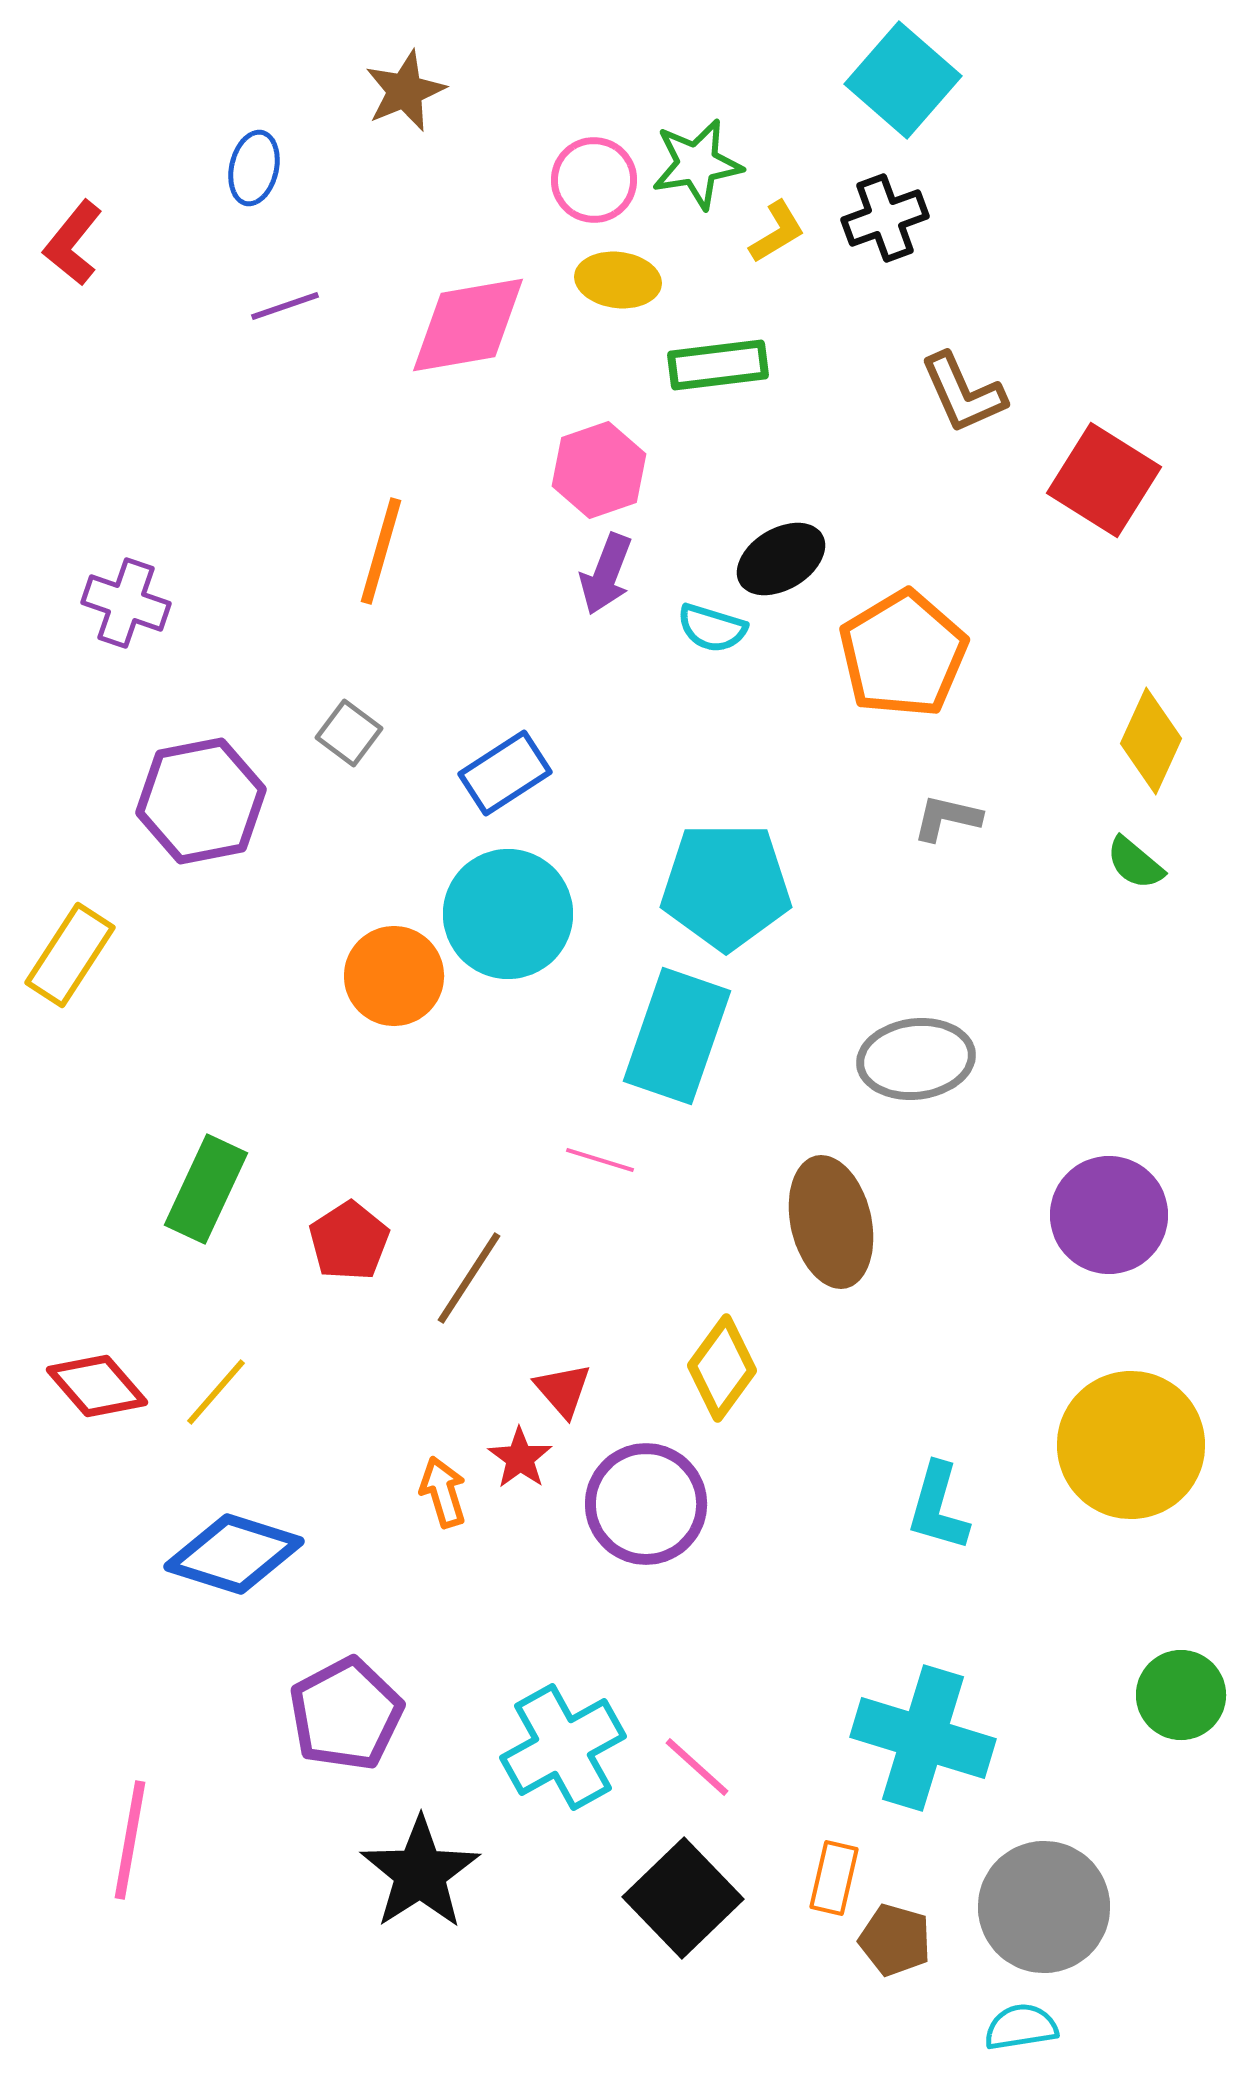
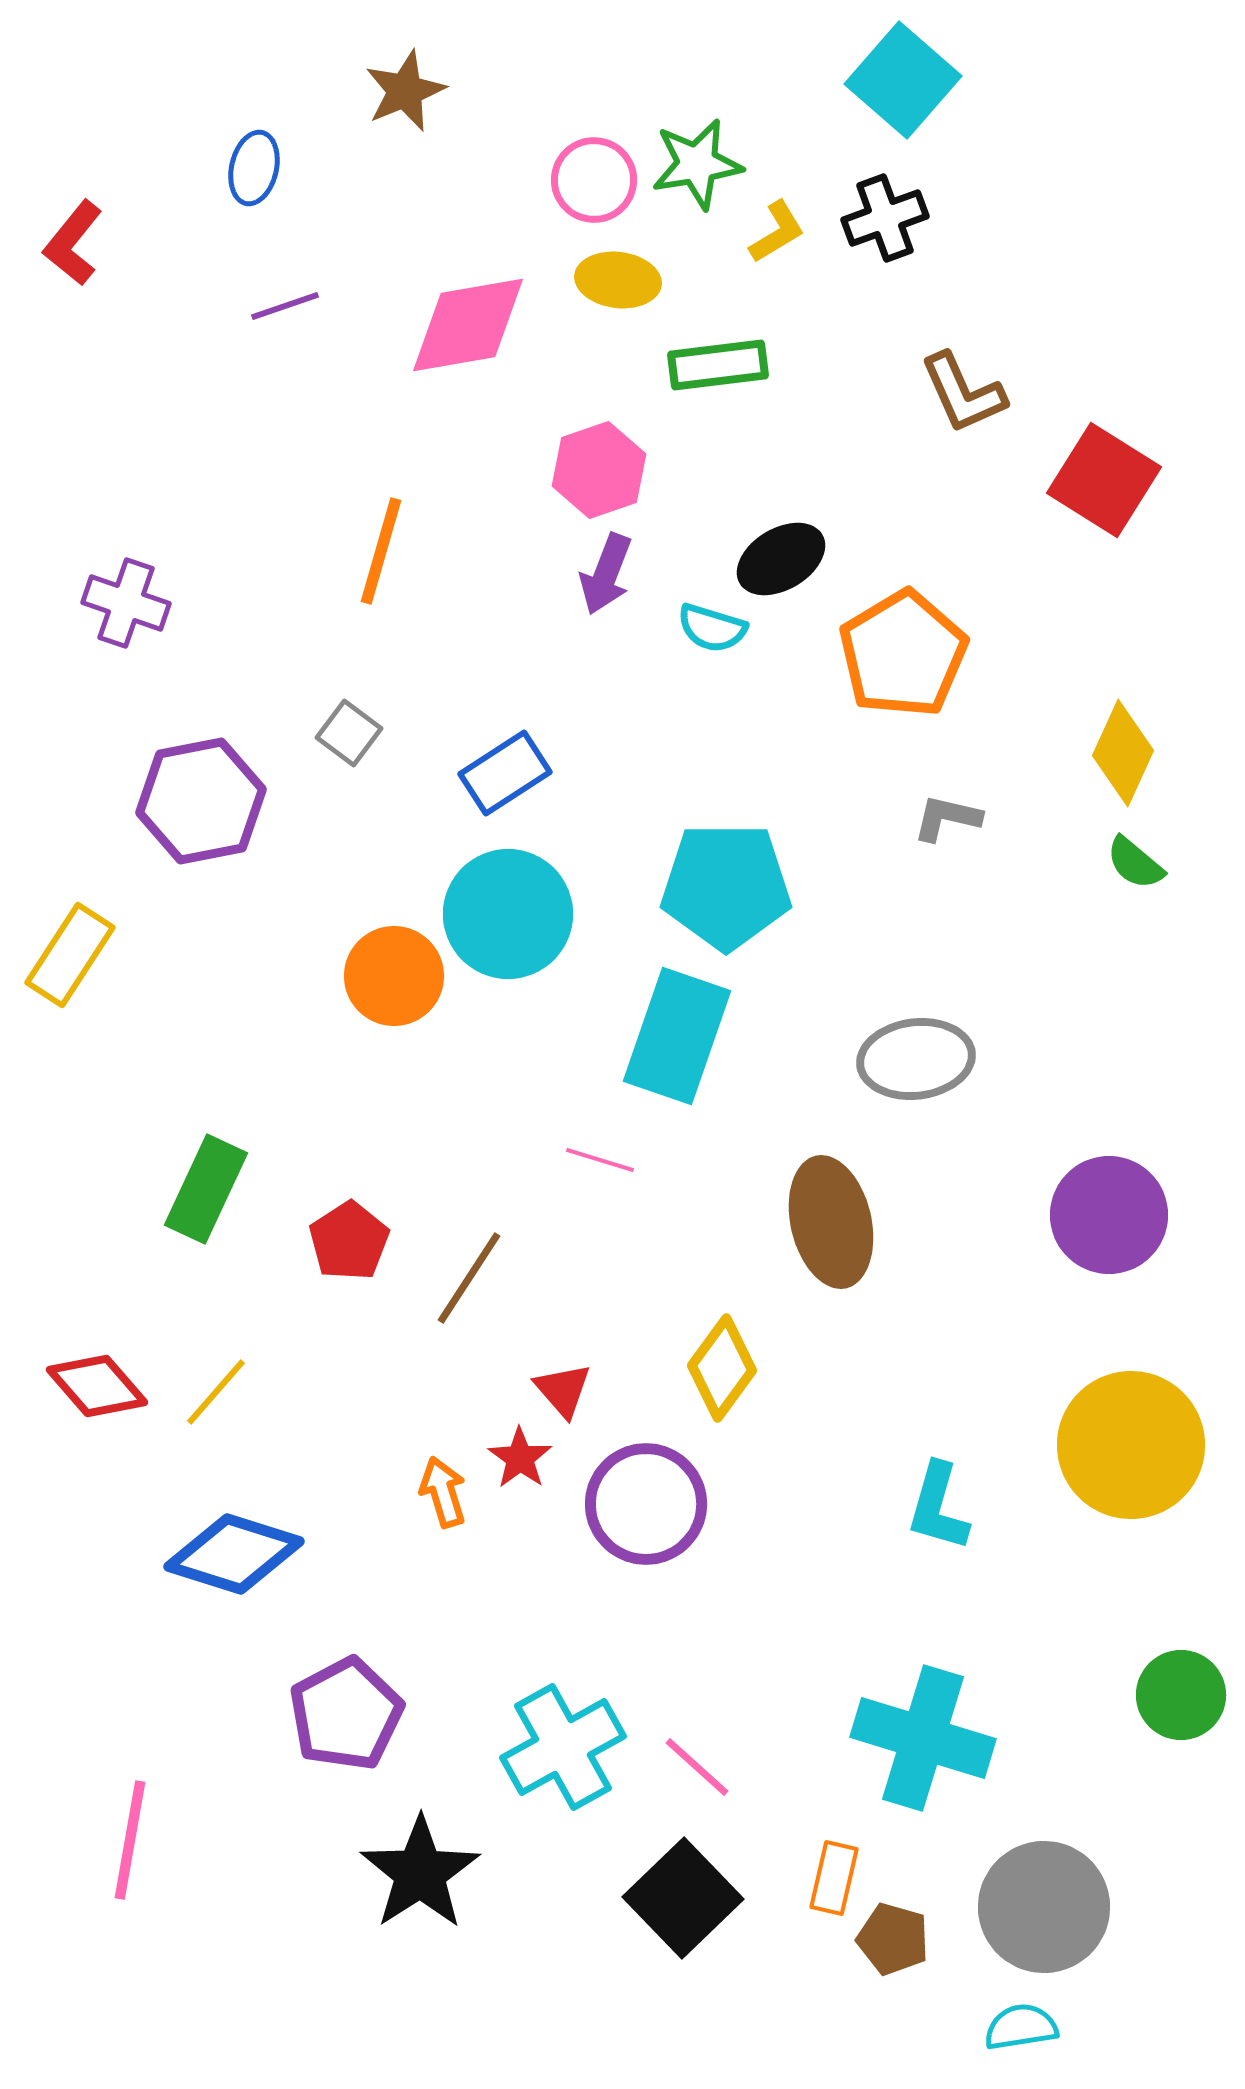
yellow diamond at (1151, 741): moved 28 px left, 12 px down
brown pentagon at (895, 1940): moved 2 px left, 1 px up
